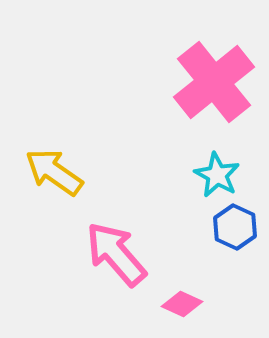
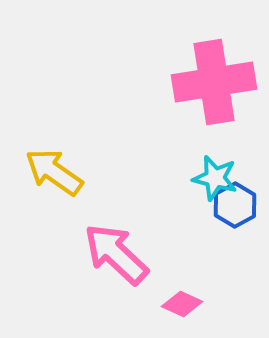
pink cross: rotated 30 degrees clockwise
cyan star: moved 2 px left, 3 px down; rotated 15 degrees counterclockwise
blue hexagon: moved 22 px up; rotated 6 degrees clockwise
pink arrow: rotated 6 degrees counterclockwise
